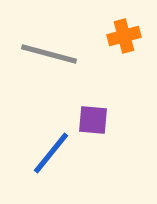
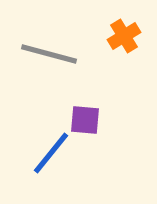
orange cross: rotated 16 degrees counterclockwise
purple square: moved 8 px left
